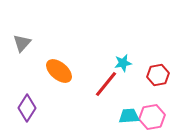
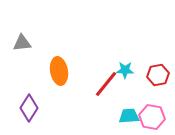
gray triangle: rotated 42 degrees clockwise
cyan star: moved 2 px right, 7 px down; rotated 12 degrees clockwise
orange ellipse: rotated 40 degrees clockwise
purple diamond: moved 2 px right
pink hexagon: rotated 20 degrees clockwise
